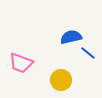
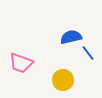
blue line: rotated 14 degrees clockwise
yellow circle: moved 2 px right
